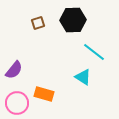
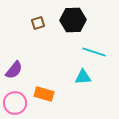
cyan line: rotated 20 degrees counterclockwise
cyan triangle: rotated 36 degrees counterclockwise
pink circle: moved 2 px left
